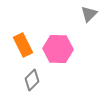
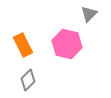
pink hexagon: moved 9 px right, 5 px up; rotated 12 degrees clockwise
gray diamond: moved 4 px left
